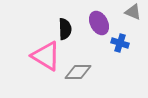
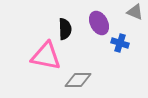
gray triangle: moved 2 px right
pink triangle: rotated 20 degrees counterclockwise
gray diamond: moved 8 px down
